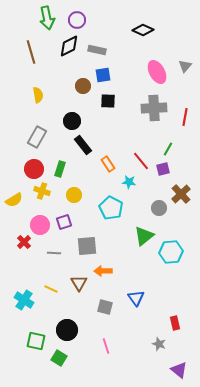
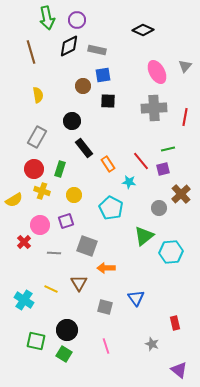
black rectangle at (83, 145): moved 1 px right, 3 px down
green line at (168, 149): rotated 48 degrees clockwise
purple square at (64, 222): moved 2 px right, 1 px up
gray square at (87, 246): rotated 25 degrees clockwise
orange arrow at (103, 271): moved 3 px right, 3 px up
gray star at (159, 344): moved 7 px left
green square at (59, 358): moved 5 px right, 4 px up
